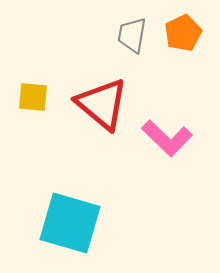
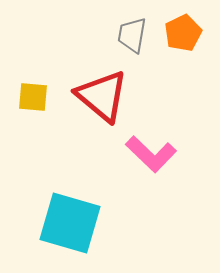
red triangle: moved 8 px up
pink L-shape: moved 16 px left, 16 px down
